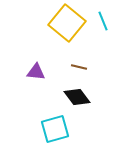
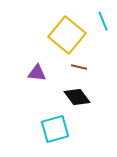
yellow square: moved 12 px down
purple triangle: moved 1 px right, 1 px down
